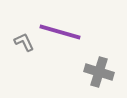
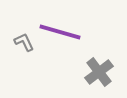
gray cross: rotated 36 degrees clockwise
